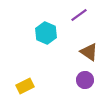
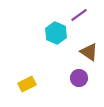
cyan hexagon: moved 10 px right
purple circle: moved 6 px left, 2 px up
yellow rectangle: moved 2 px right, 2 px up
